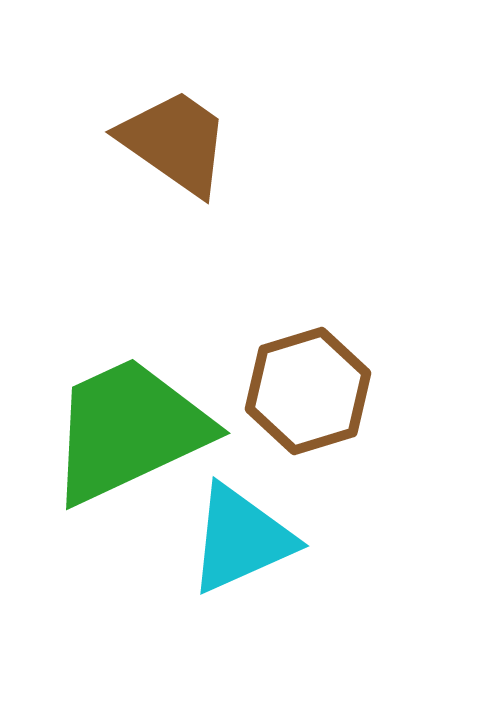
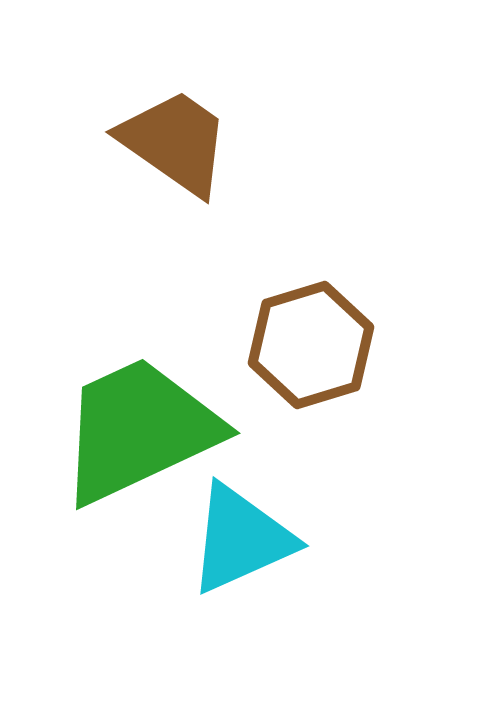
brown hexagon: moved 3 px right, 46 px up
green trapezoid: moved 10 px right
